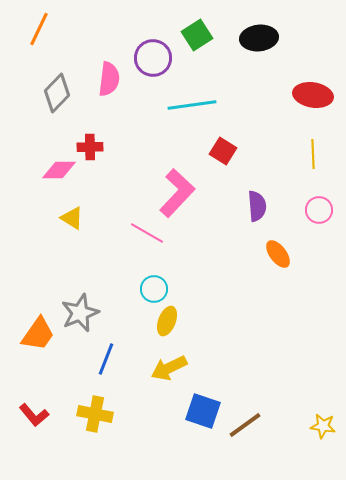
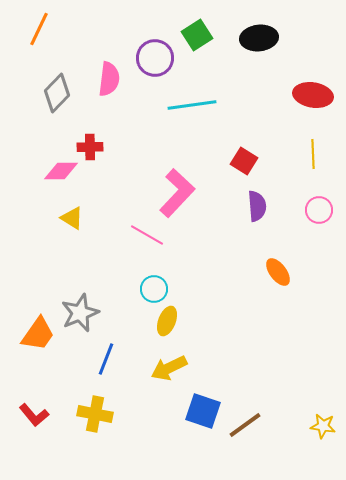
purple circle: moved 2 px right
red square: moved 21 px right, 10 px down
pink diamond: moved 2 px right, 1 px down
pink line: moved 2 px down
orange ellipse: moved 18 px down
